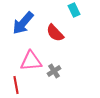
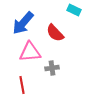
cyan rectangle: rotated 40 degrees counterclockwise
pink triangle: moved 1 px left, 9 px up
gray cross: moved 2 px left, 3 px up; rotated 24 degrees clockwise
red line: moved 6 px right
